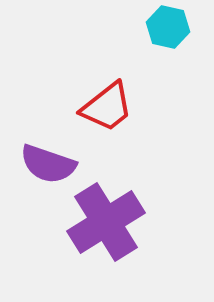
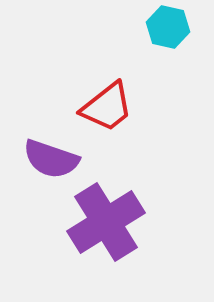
purple semicircle: moved 3 px right, 5 px up
